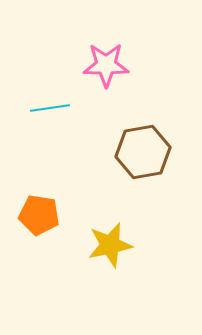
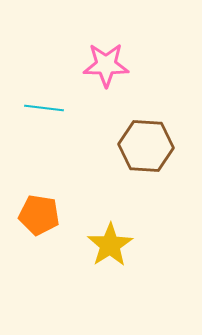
cyan line: moved 6 px left; rotated 15 degrees clockwise
brown hexagon: moved 3 px right, 6 px up; rotated 14 degrees clockwise
yellow star: rotated 21 degrees counterclockwise
